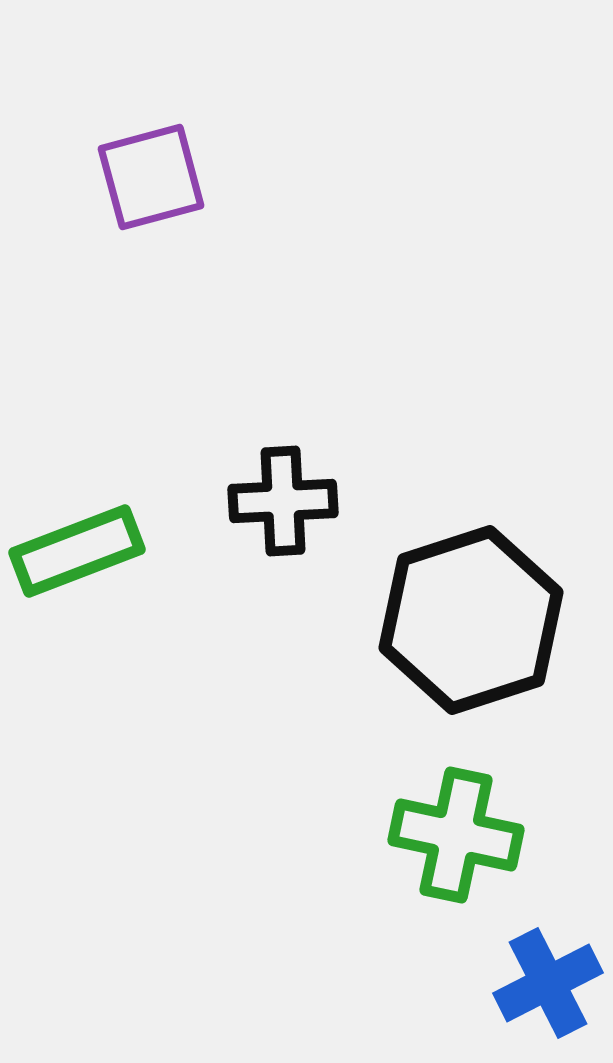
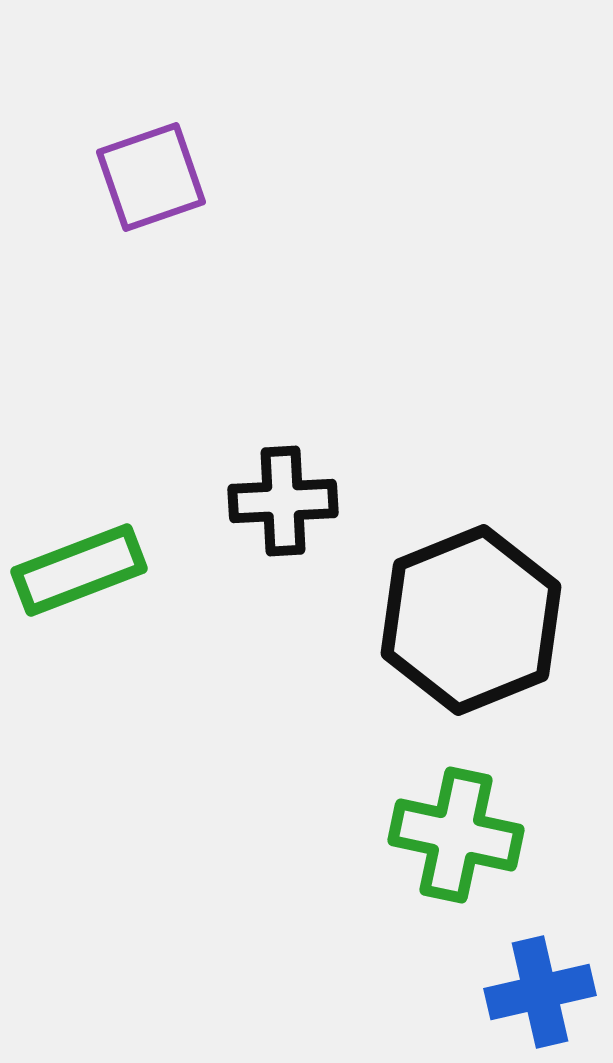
purple square: rotated 4 degrees counterclockwise
green rectangle: moved 2 px right, 19 px down
black hexagon: rotated 4 degrees counterclockwise
blue cross: moved 8 px left, 9 px down; rotated 14 degrees clockwise
